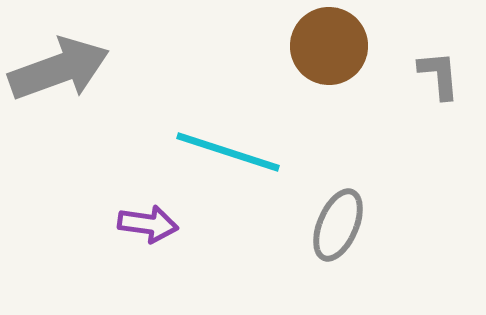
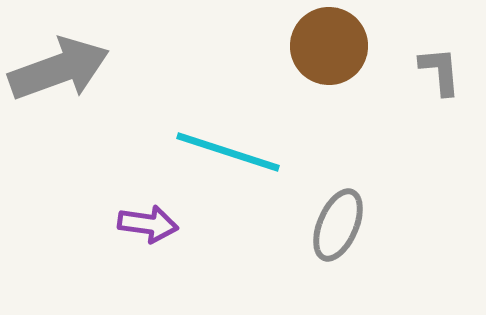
gray L-shape: moved 1 px right, 4 px up
